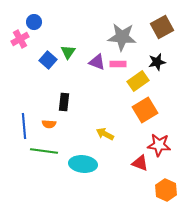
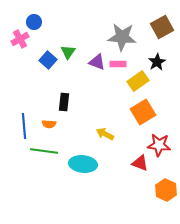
black star: rotated 18 degrees counterclockwise
orange square: moved 2 px left, 2 px down
